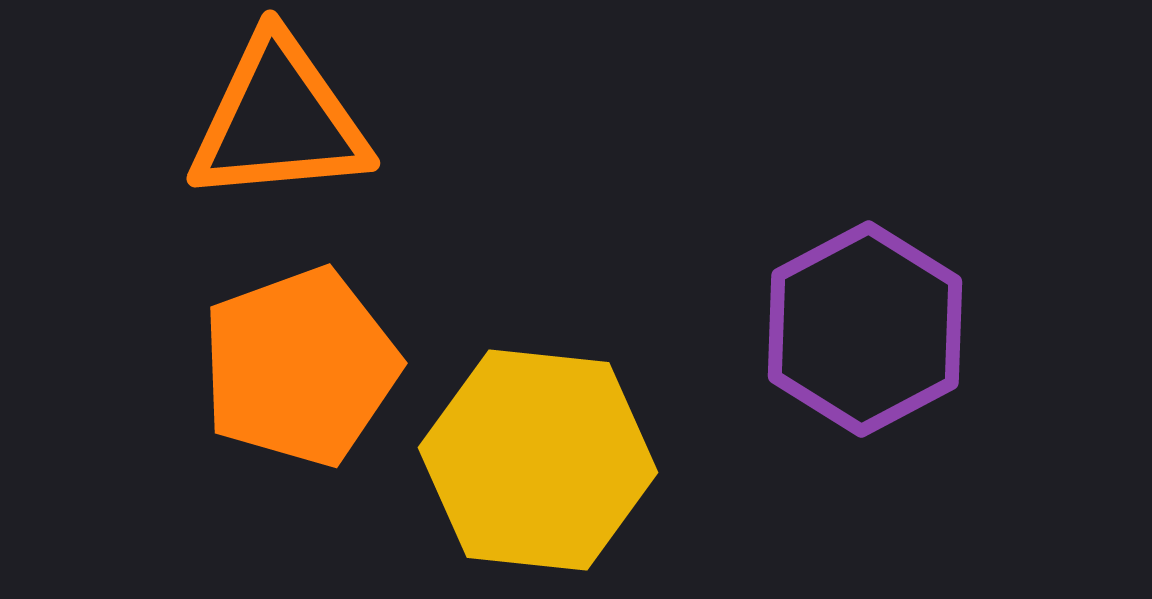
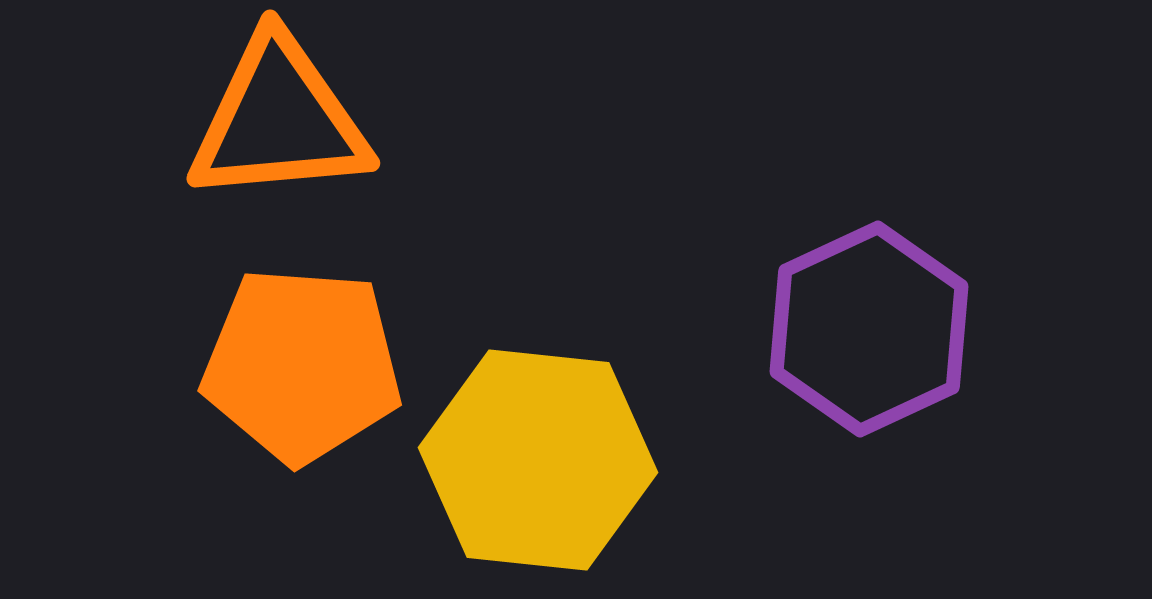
purple hexagon: moved 4 px right; rotated 3 degrees clockwise
orange pentagon: moved 2 px right, 2 px up; rotated 24 degrees clockwise
